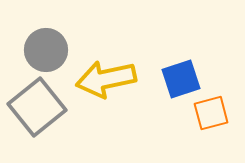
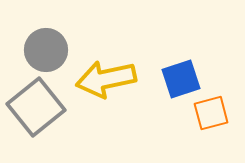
gray square: moved 1 px left
